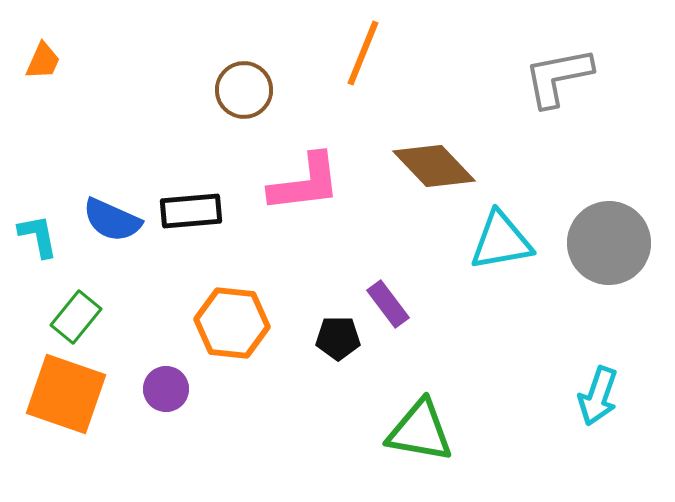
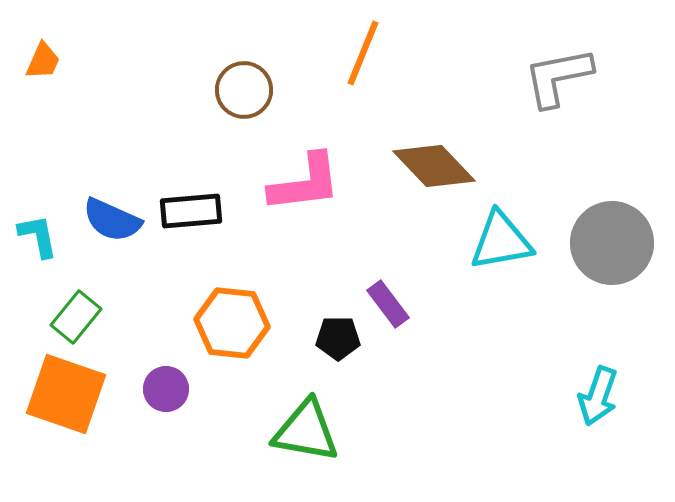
gray circle: moved 3 px right
green triangle: moved 114 px left
